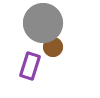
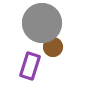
gray circle: moved 1 px left
